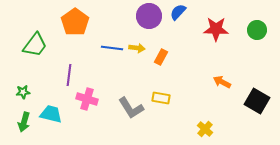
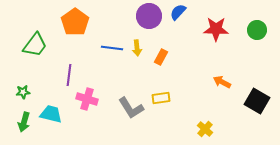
yellow arrow: rotated 77 degrees clockwise
yellow rectangle: rotated 18 degrees counterclockwise
